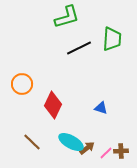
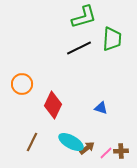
green L-shape: moved 17 px right
brown line: rotated 72 degrees clockwise
